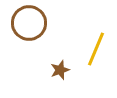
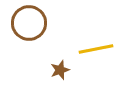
yellow line: rotated 56 degrees clockwise
